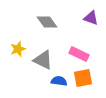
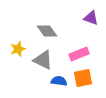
gray diamond: moved 9 px down
pink rectangle: rotated 48 degrees counterclockwise
